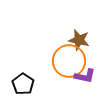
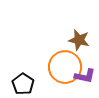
orange circle: moved 4 px left, 6 px down
